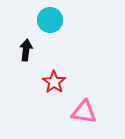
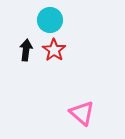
red star: moved 32 px up
pink triangle: moved 2 px left, 1 px down; rotated 32 degrees clockwise
